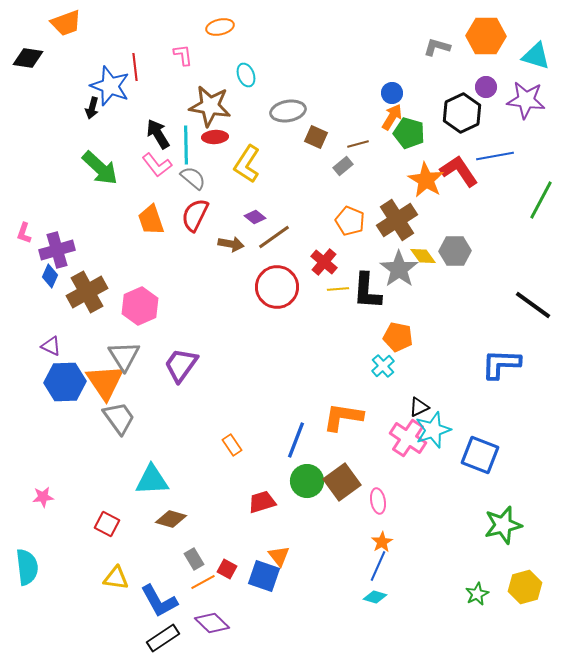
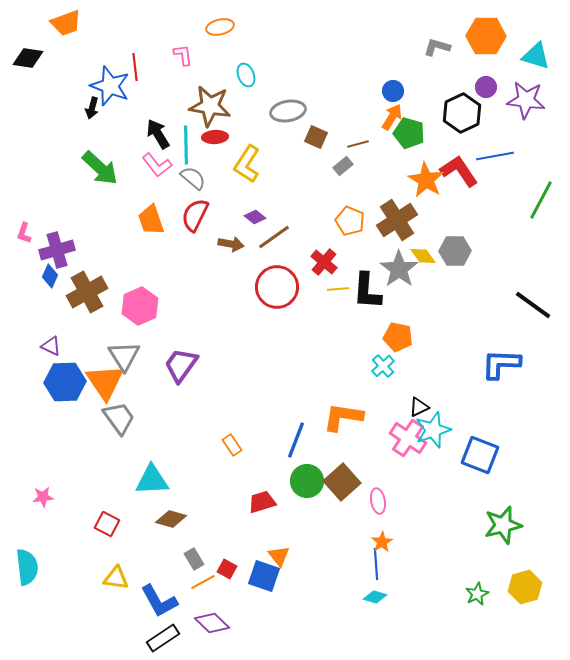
blue circle at (392, 93): moved 1 px right, 2 px up
brown square at (342, 482): rotated 6 degrees counterclockwise
blue line at (378, 566): moved 2 px left, 2 px up; rotated 28 degrees counterclockwise
